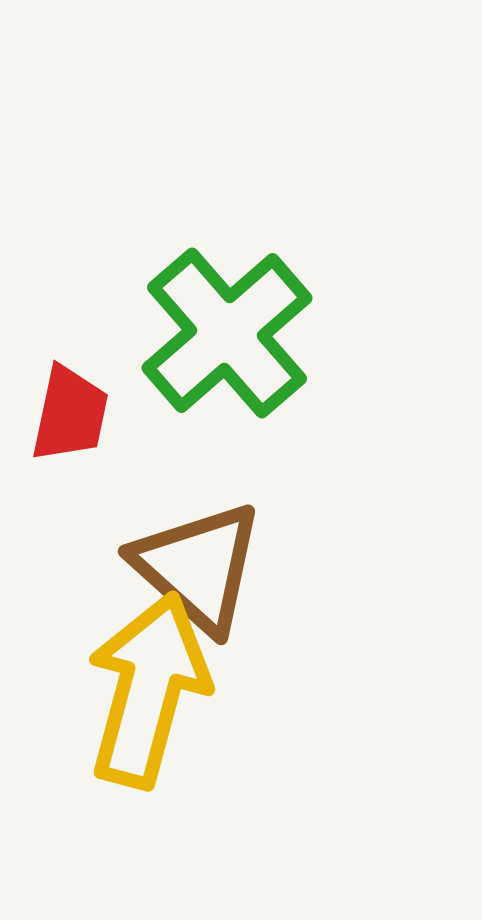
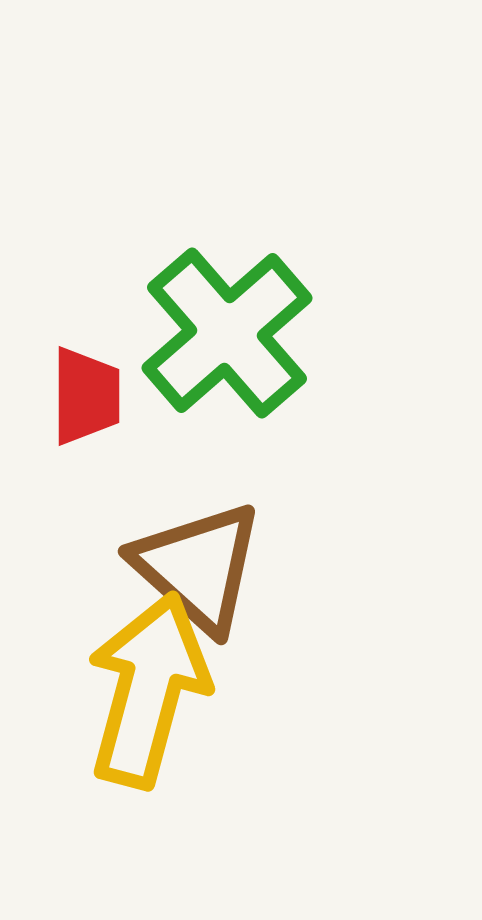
red trapezoid: moved 16 px right, 18 px up; rotated 12 degrees counterclockwise
